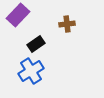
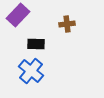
black rectangle: rotated 36 degrees clockwise
blue cross: rotated 20 degrees counterclockwise
